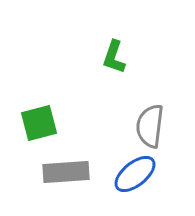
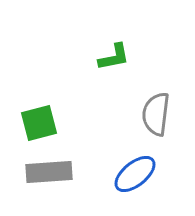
green L-shape: rotated 120 degrees counterclockwise
gray semicircle: moved 6 px right, 12 px up
gray rectangle: moved 17 px left
